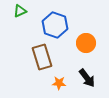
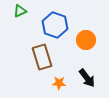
orange circle: moved 3 px up
